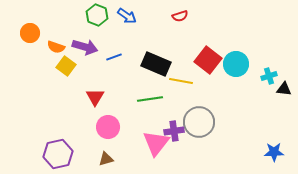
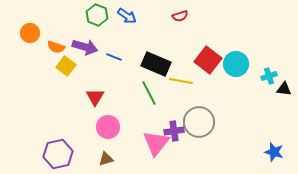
blue line: rotated 42 degrees clockwise
green line: moved 1 px left, 6 px up; rotated 70 degrees clockwise
blue star: rotated 18 degrees clockwise
